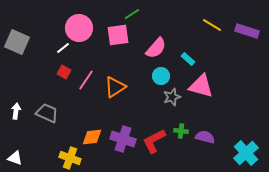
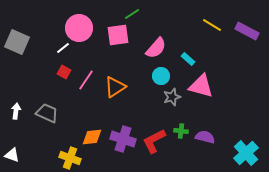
purple rectangle: rotated 10 degrees clockwise
white triangle: moved 3 px left, 3 px up
